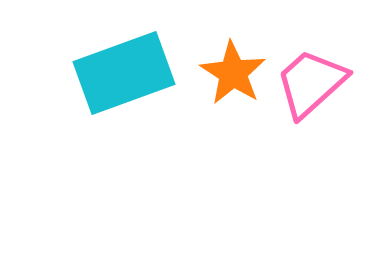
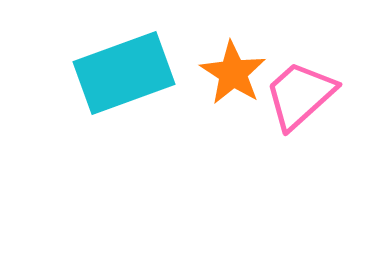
pink trapezoid: moved 11 px left, 12 px down
